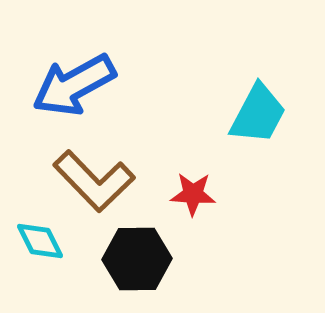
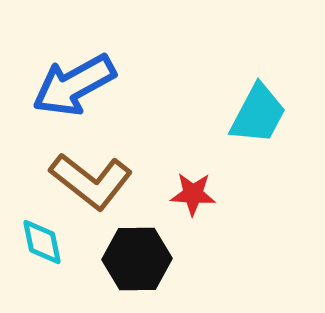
brown L-shape: moved 3 px left; rotated 8 degrees counterclockwise
cyan diamond: moved 2 px right, 1 px down; rotated 15 degrees clockwise
